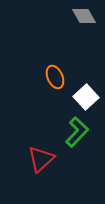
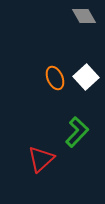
orange ellipse: moved 1 px down
white square: moved 20 px up
